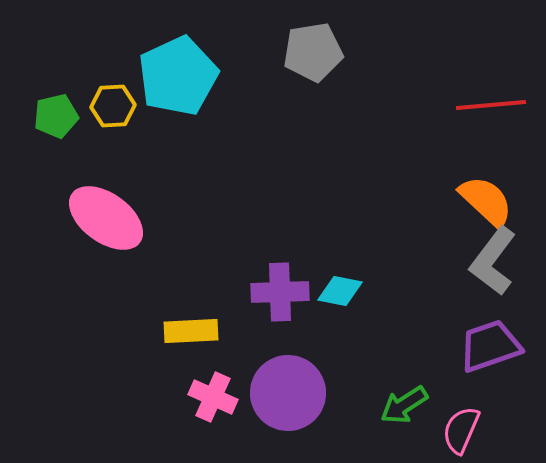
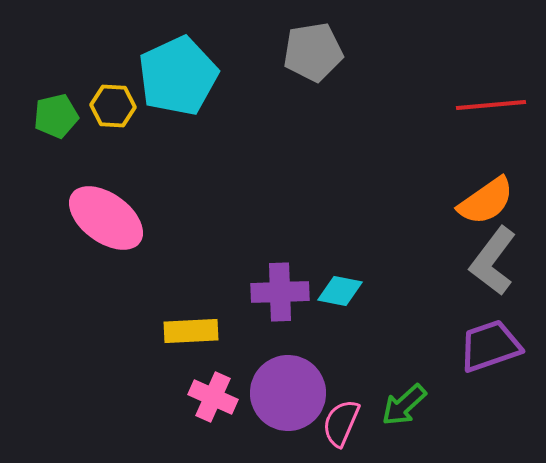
yellow hexagon: rotated 6 degrees clockwise
orange semicircle: rotated 102 degrees clockwise
green arrow: rotated 9 degrees counterclockwise
pink semicircle: moved 120 px left, 7 px up
